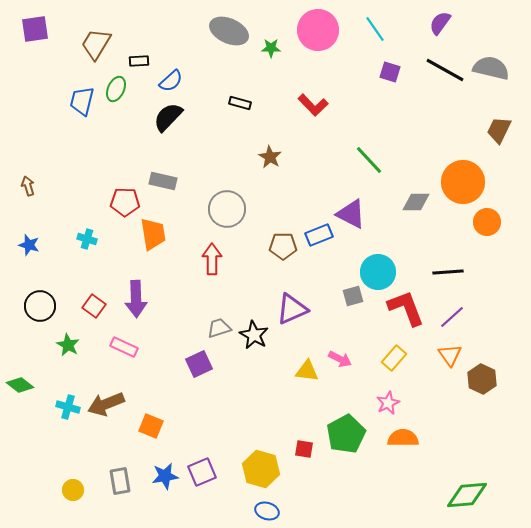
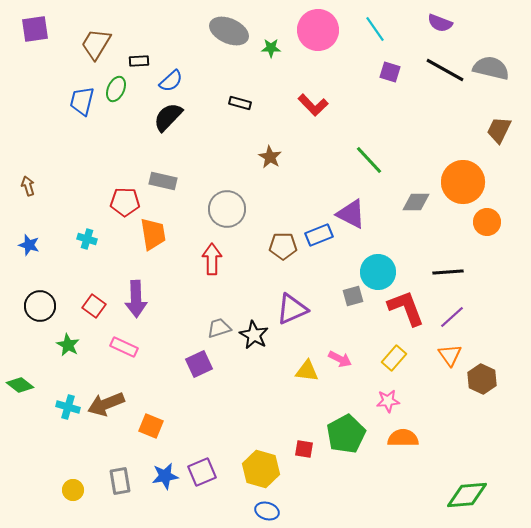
purple semicircle at (440, 23): rotated 105 degrees counterclockwise
pink star at (388, 403): moved 2 px up; rotated 20 degrees clockwise
